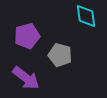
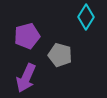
cyan diamond: moved 1 px down; rotated 40 degrees clockwise
purple arrow: rotated 76 degrees clockwise
